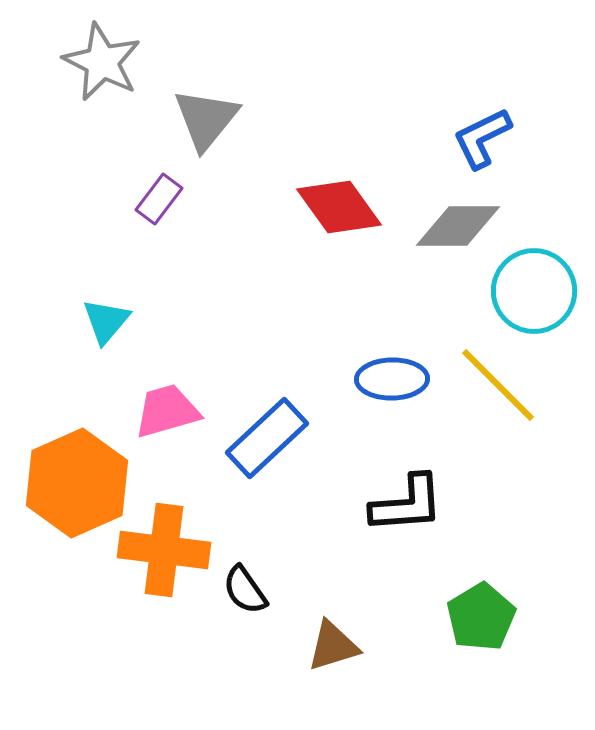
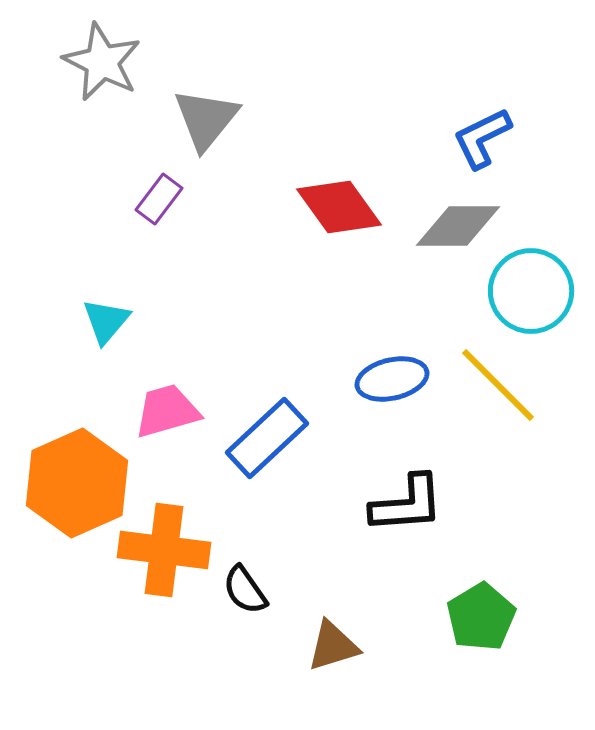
cyan circle: moved 3 px left
blue ellipse: rotated 12 degrees counterclockwise
